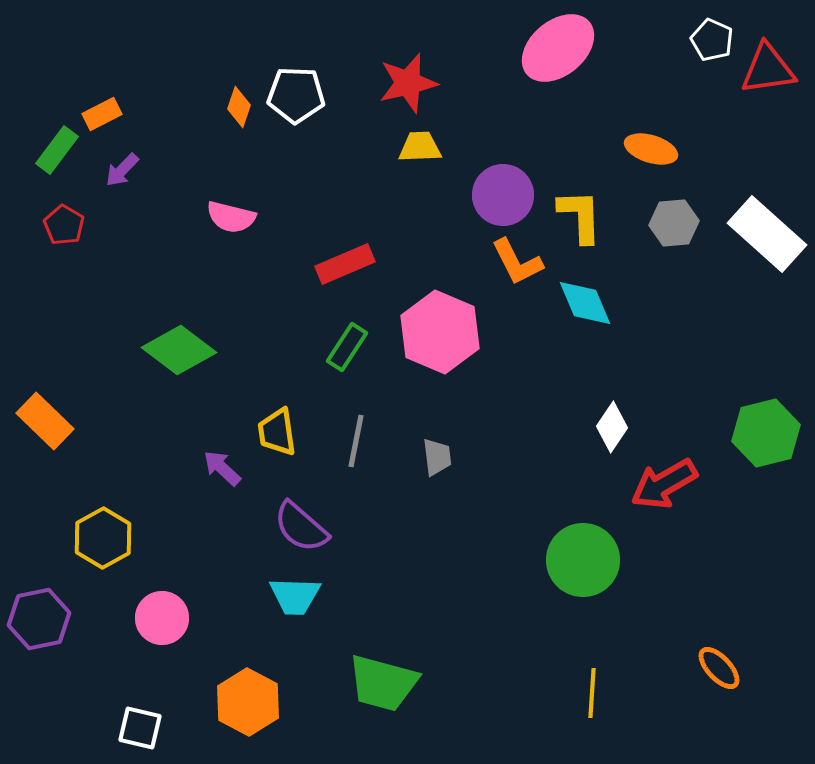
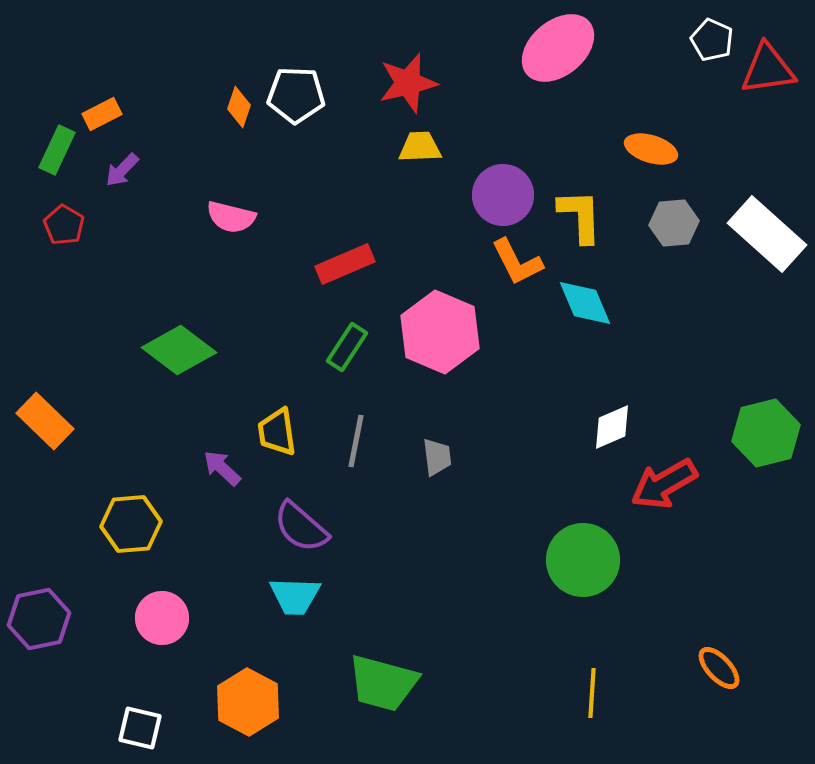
green rectangle at (57, 150): rotated 12 degrees counterclockwise
white diamond at (612, 427): rotated 33 degrees clockwise
yellow hexagon at (103, 538): moved 28 px right, 14 px up; rotated 24 degrees clockwise
